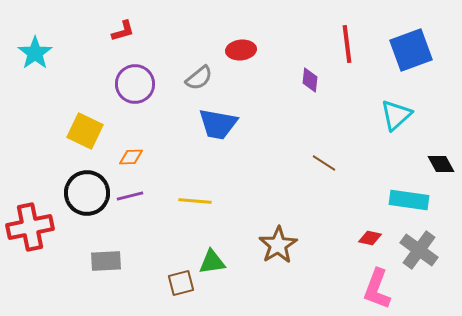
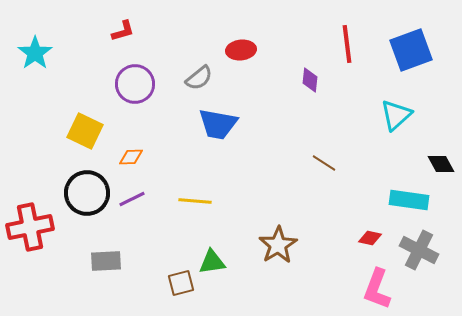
purple line: moved 2 px right, 3 px down; rotated 12 degrees counterclockwise
gray cross: rotated 9 degrees counterclockwise
